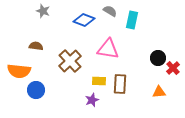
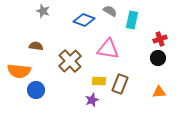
red cross: moved 13 px left, 29 px up; rotated 24 degrees clockwise
brown rectangle: rotated 18 degrees clockwise
